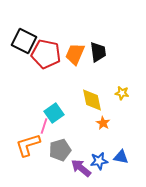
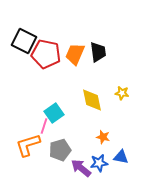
orange star: moved 14 px down; rotated 16 degrees counterclockwise
blue star: moved 2 px down
